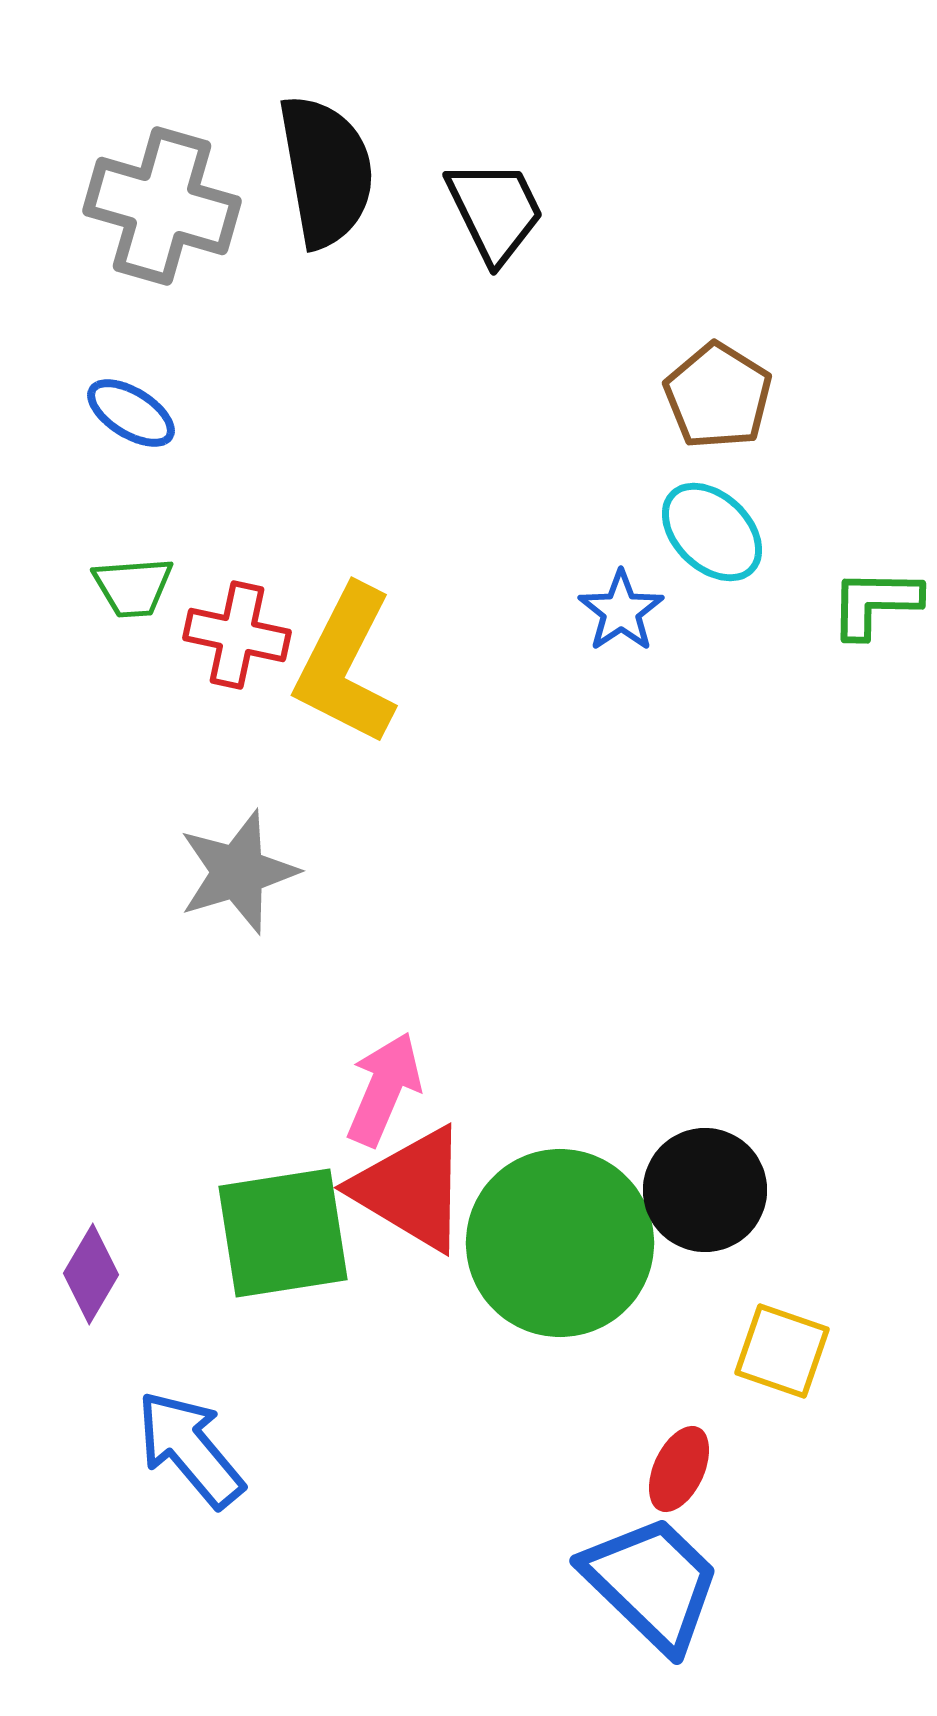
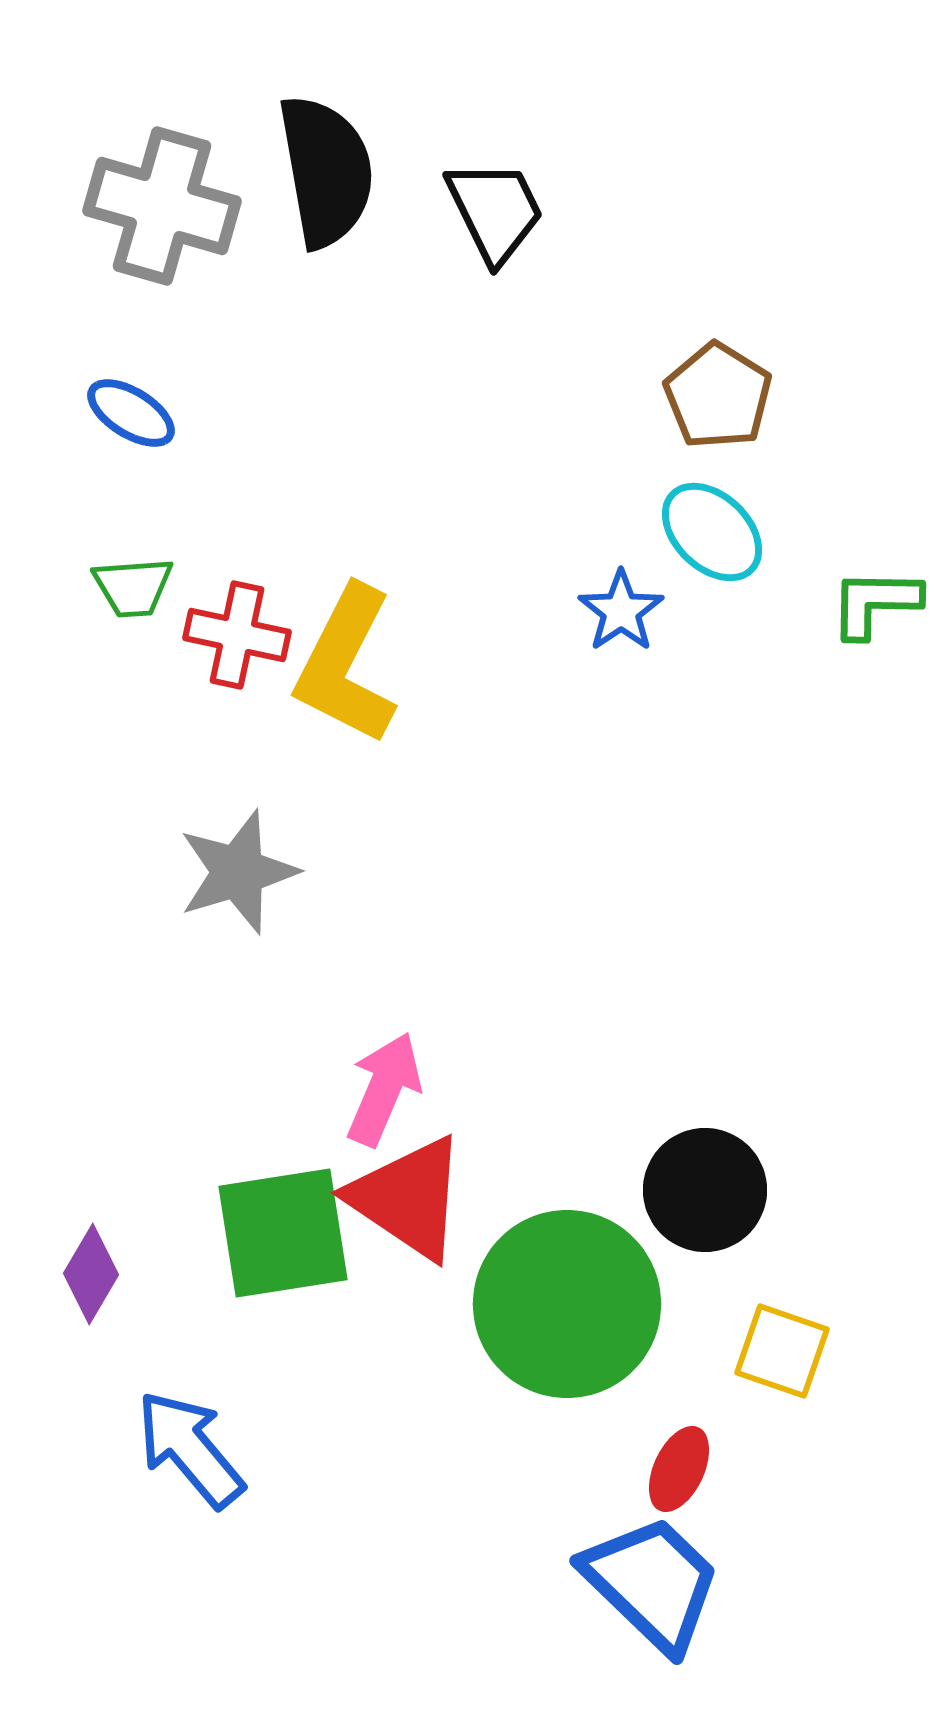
red triangle: moved 3 px left, 9 px down; rotated 3 degrees clockwise
green circle: moved 7 px right, 61 px down
